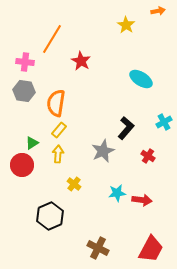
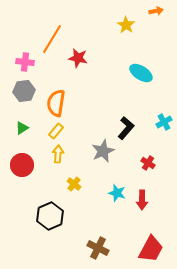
orange arrow: moved 2 px left
red star: moved 3 px left, 3 px up; rotated 18 degrees counterclockwise
cyan ellipse: moved 6 px up
gray hexagon: rotated 15 degrees counterclockwise
yellow rectangle: moved 3 px left, 1 px down
green triangle: moved 10 px left, 15 px up
red cross: moved 7 px down
cyan star: rotated 24 degrees clockwise
red arrow: rotated 84 degrees clockwise
